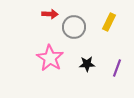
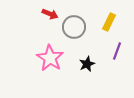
red arrow: rotated 21 degrees clockwise
black star: rotated 21 degrees counterclockwise
purple line: moved 17 px up
